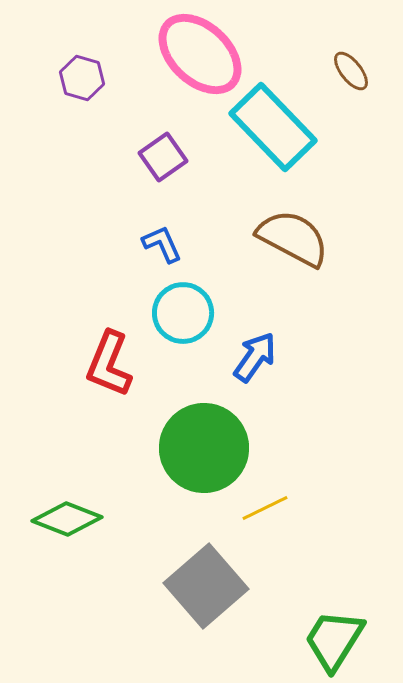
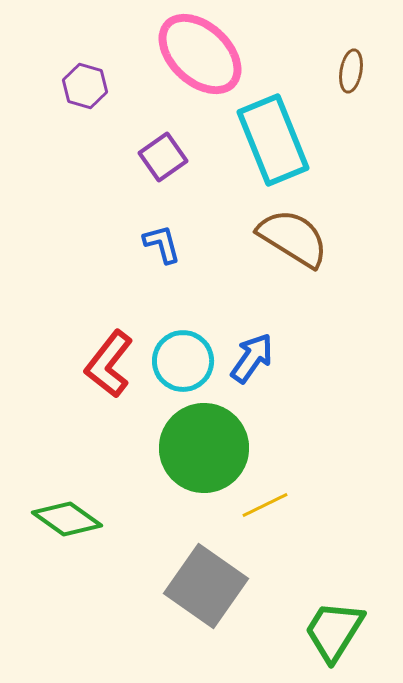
brown ellipse: rotated 48 degrees clockwise
purple hexagon: moved 3 px right, 8 px down
cyan rectangle: moved 13 px down; rotated 22 degrees clockwise
brown semicircle: rotated 4 degrees clockwise
blue L-shape: rotated 9 degrees clockwise
cyan circle: moved 48 px down
blue arrow: moved 3 px left, 1 px down
red L-shape: rotated 16 degrees clockwise
yellow line: moved 3 px up
green diamond: rotated 14 degrees clockwise
gray square: rotated 14 degrees counterclockwise
green trapezoid: moved 9 px up
